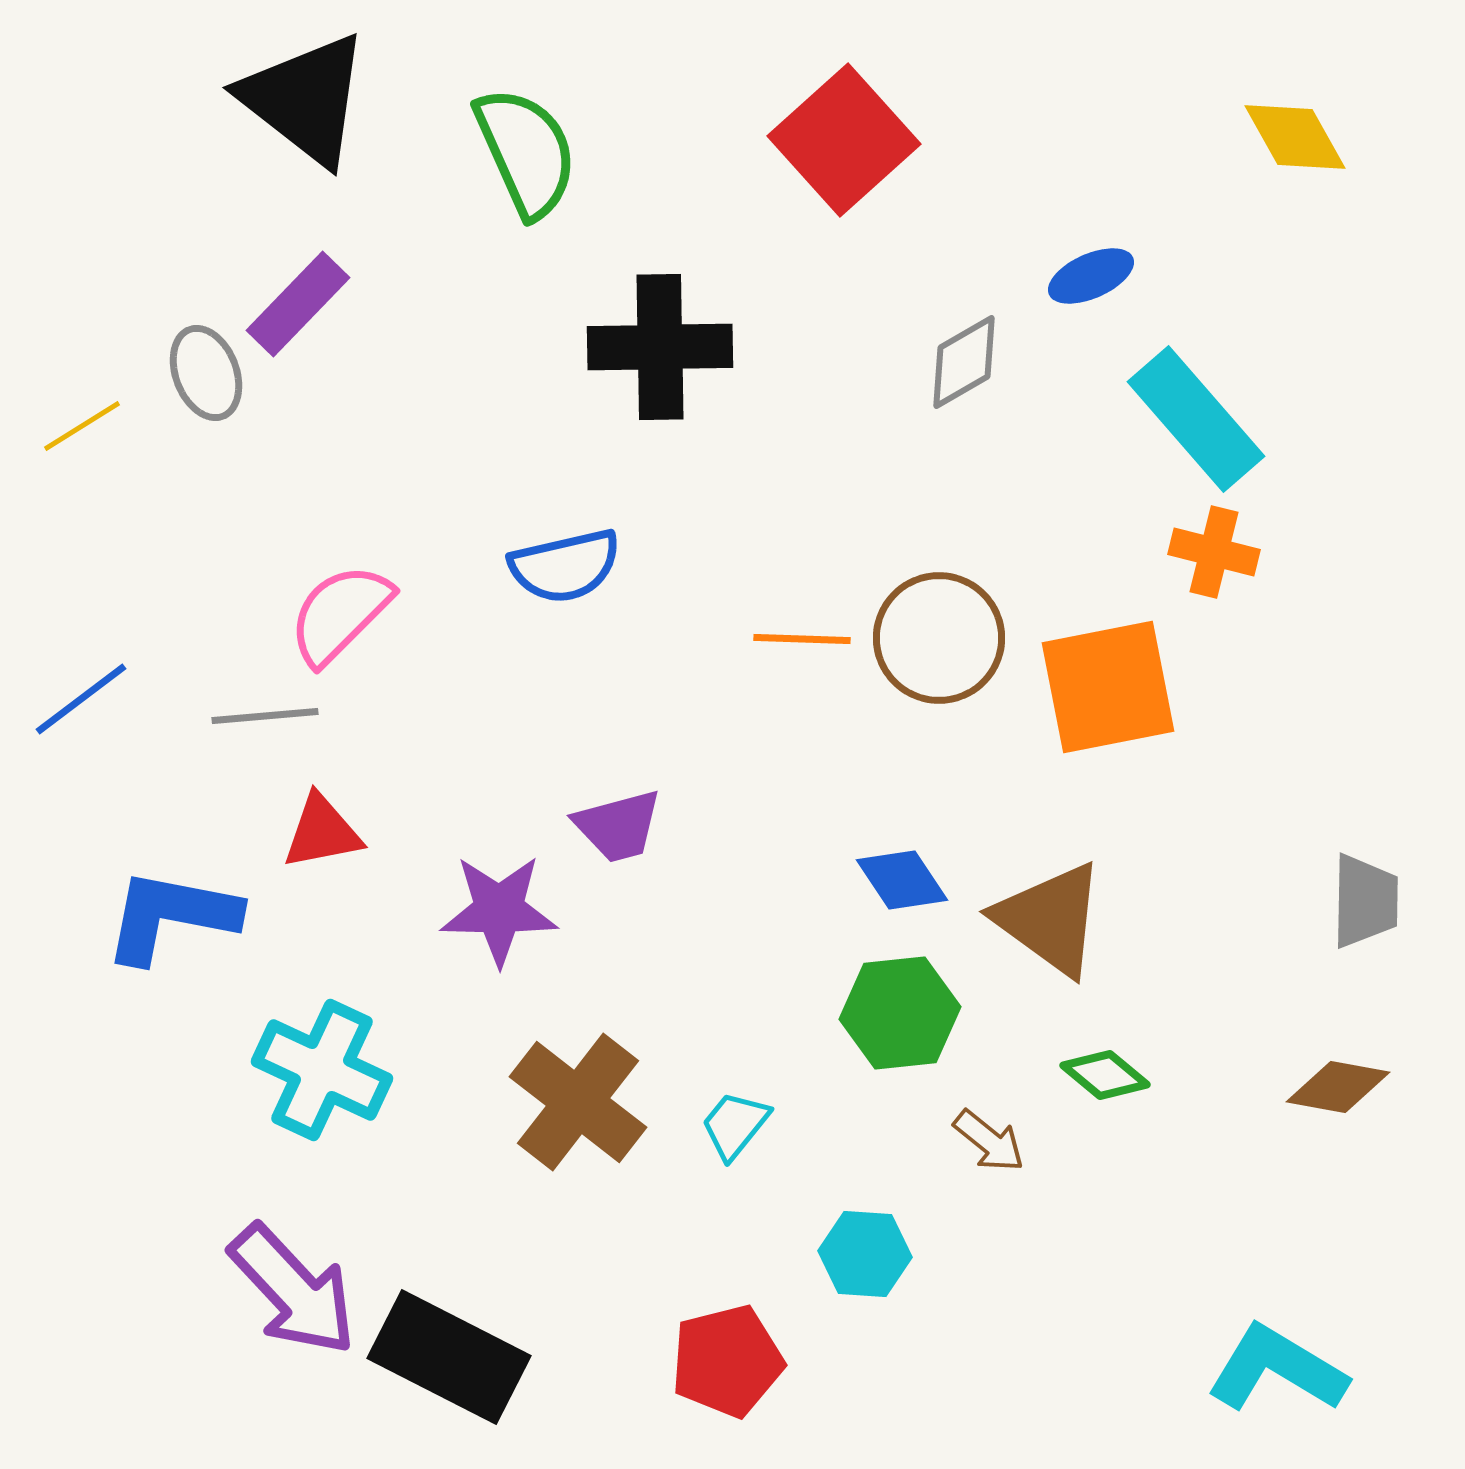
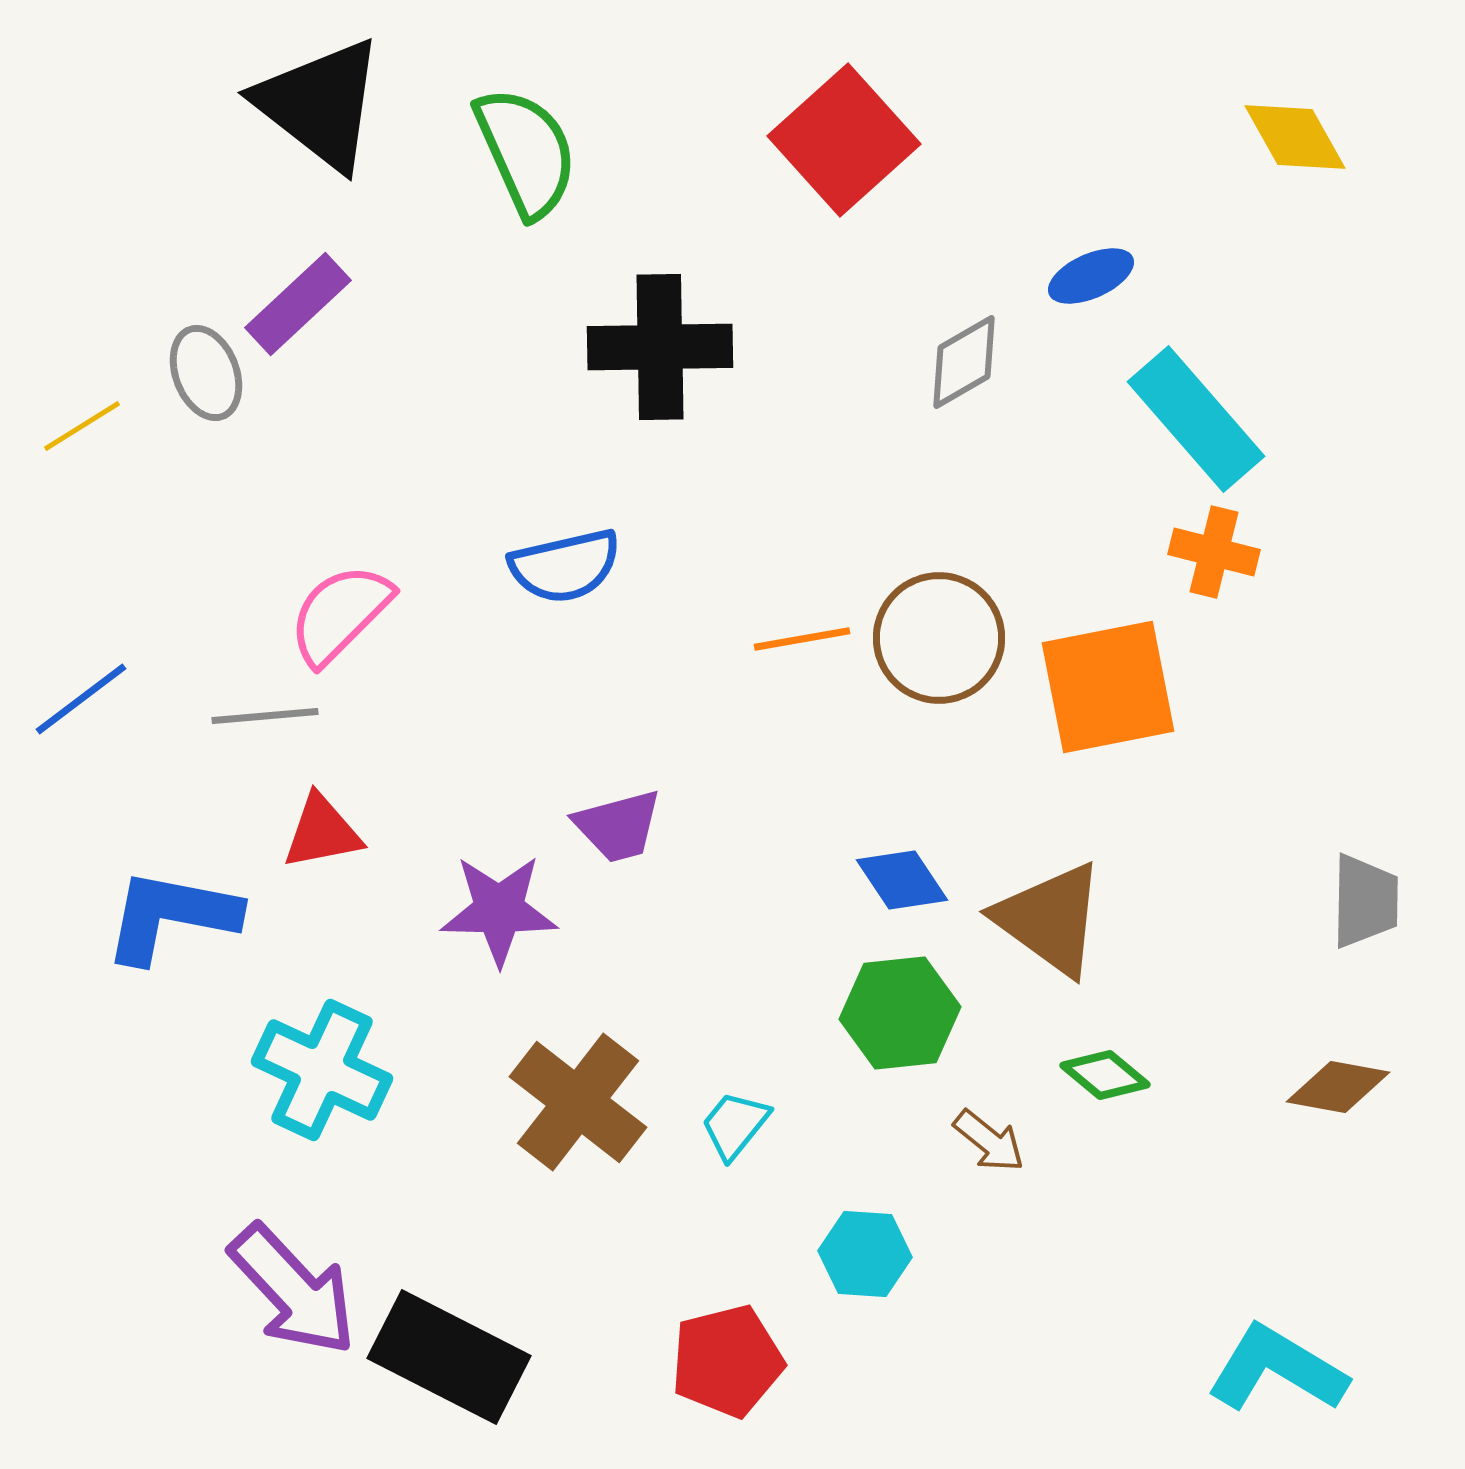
black triangle: moved 15 px right, 5 px down
purple rectangle: rotated 3 degrees clockwise
orange line: rotated 12 degrees counterclockwise
